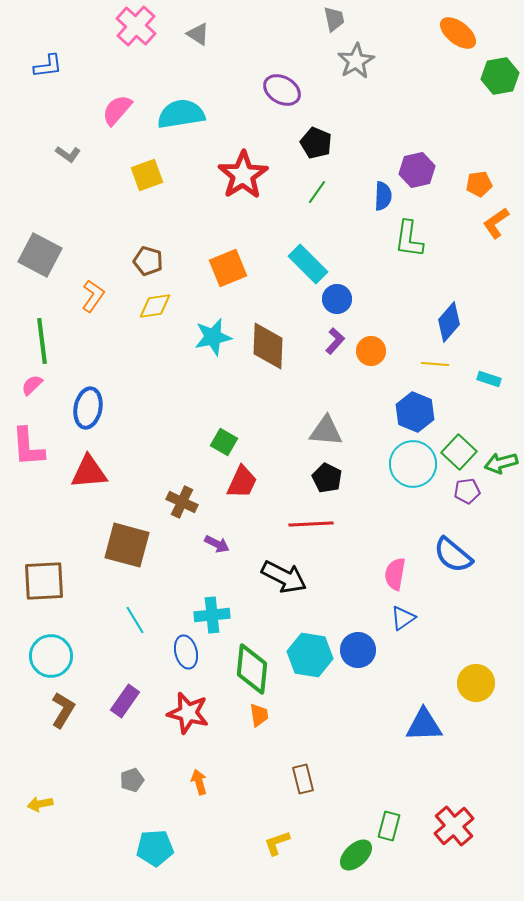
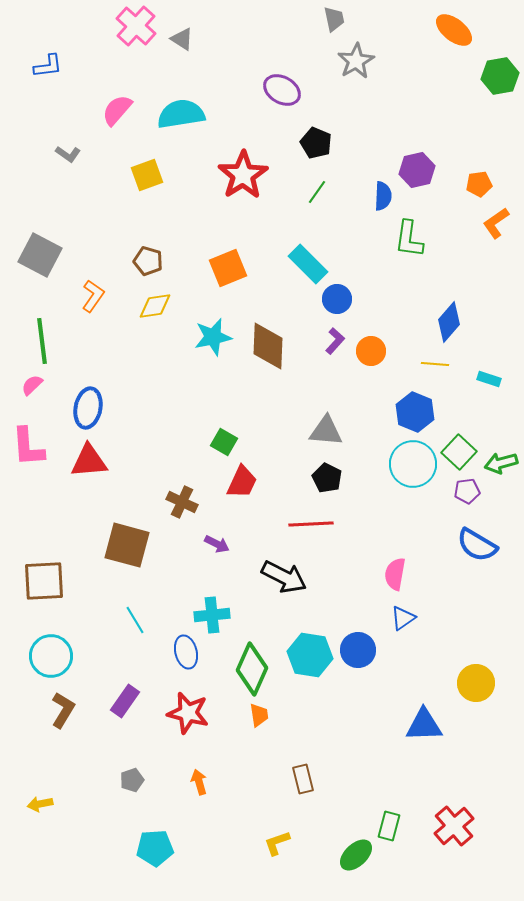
orange ellipse at (458, 33): moved 4 px left, 3 px up
gray triangle at (198, 34): moved 16 px left, 5 px down
red triangle at (89, 472): moved 11 px up
blue semicircle at (453, 555): moved 24 px right, 10 px up; rotated 9 degrees counterclockwise
green diamond at (252, 669): rotated 18 degrees clockwise
